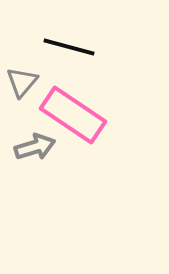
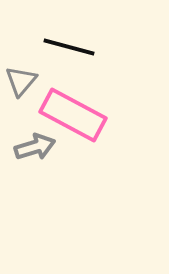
gray triangle: moved 1 px left, 1 px up
pink rectangle: rotated 6 degrees counterclockwise
